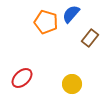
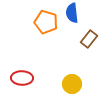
blue semicircle: moved 1 px right, 1 px up; rotated 48 degrees counterclockwise
brown rectangle: moved 1 px left, 1 px down
red ellipse: rotated 45 degrees clockwise
